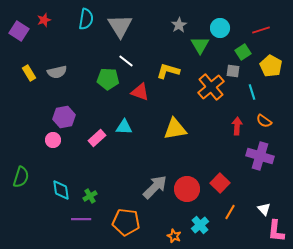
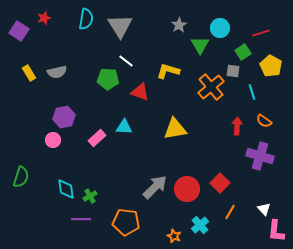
red star: moved 2 px up
red line: moved 3 px down
cyan diamond: moved 5 px right, 1 px up
